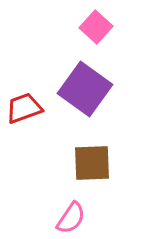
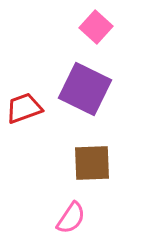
purple square: rotated 10 degrees counterclockwise
